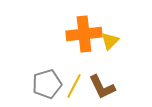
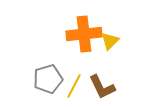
gray pentagon: moved 1 px right, 5 px up
